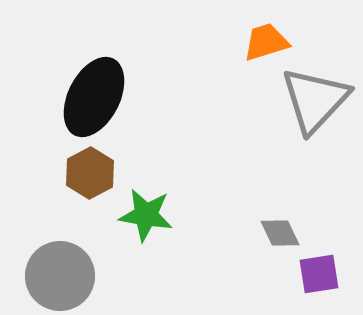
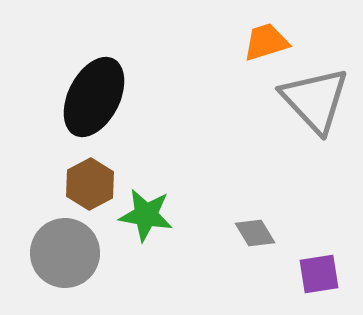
gray triangle: rotated 26 degrees counterclockwise
brown hexagon: moved 11 px down
gray diamond: moved 25 px left; rotated 6 degrees counterclockwise
gray circle: moved 5 px right, 23 px up
